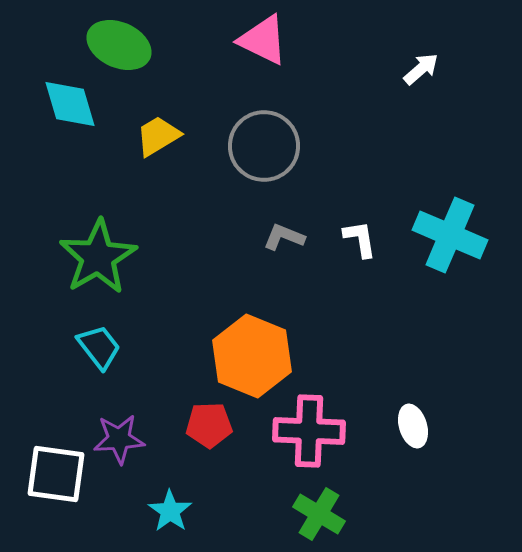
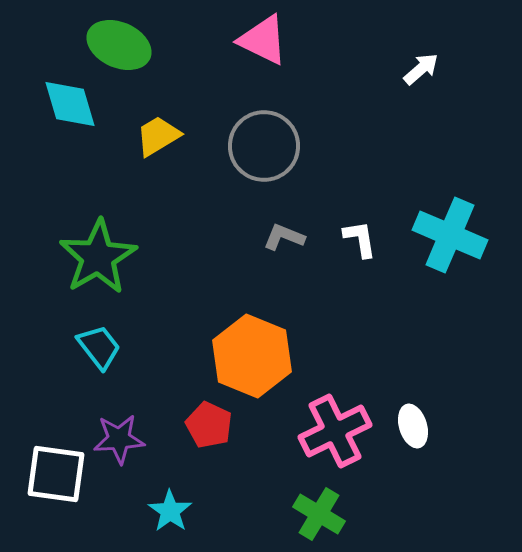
red pentagon: rotated 27 degrees clockwise
pink cross: moved 26 px right; rotated 28 degrees counterclockwise
